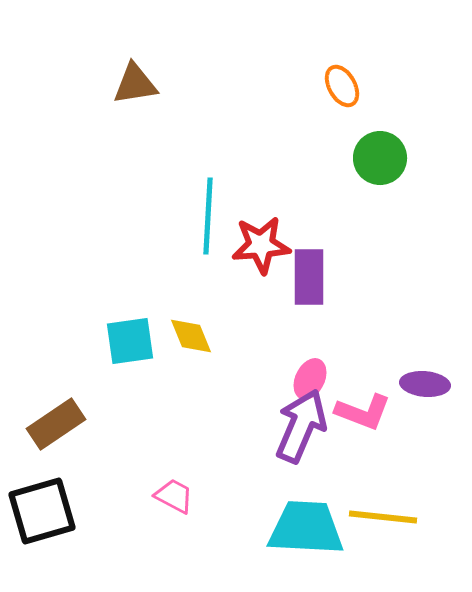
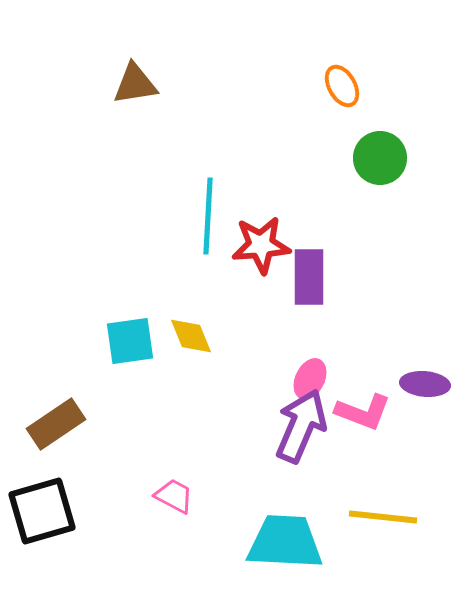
cyan trapezoid: moved 21 px left, 14 px down
